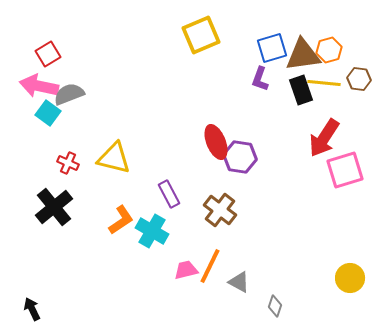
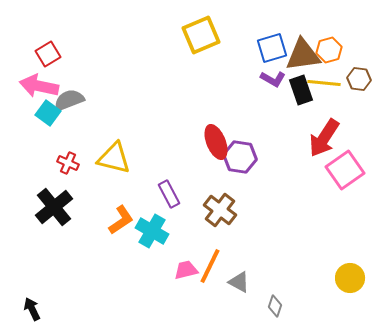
purple L-shape: moved 13 px right; rotated 80 degrees counterclockwise
gray semicircle: moved 6 px down
pink square: rotated 18 degrees counterclockwise
